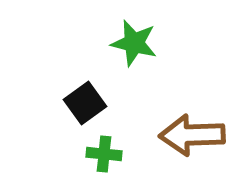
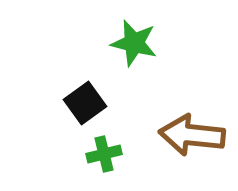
brown arrow: rotated 8 degrees clockwise
green cross: rotated 20 degrees counterclockwise
